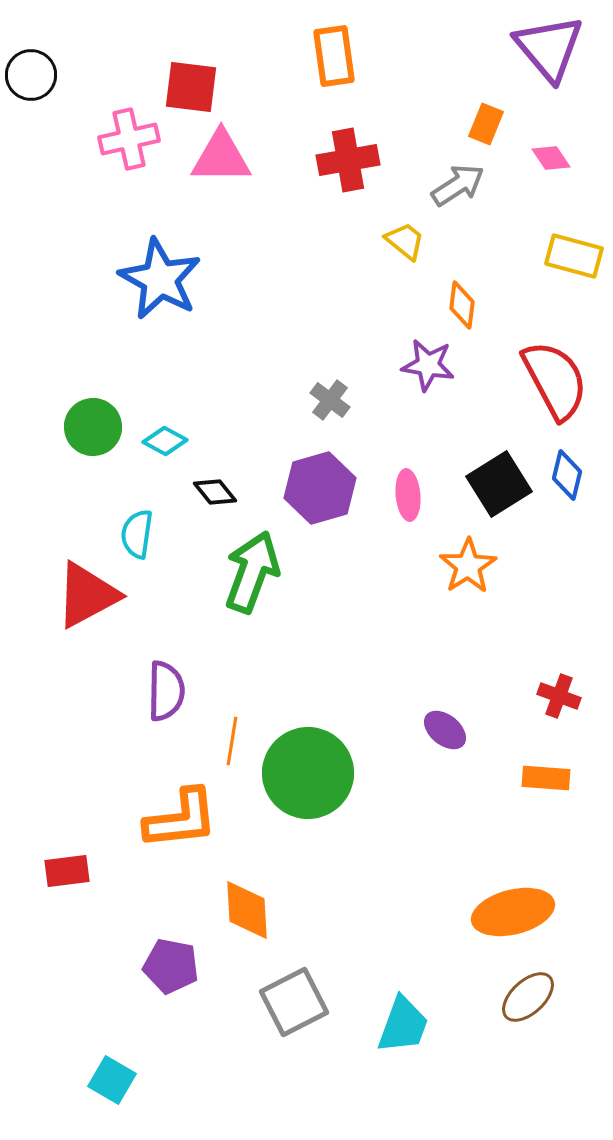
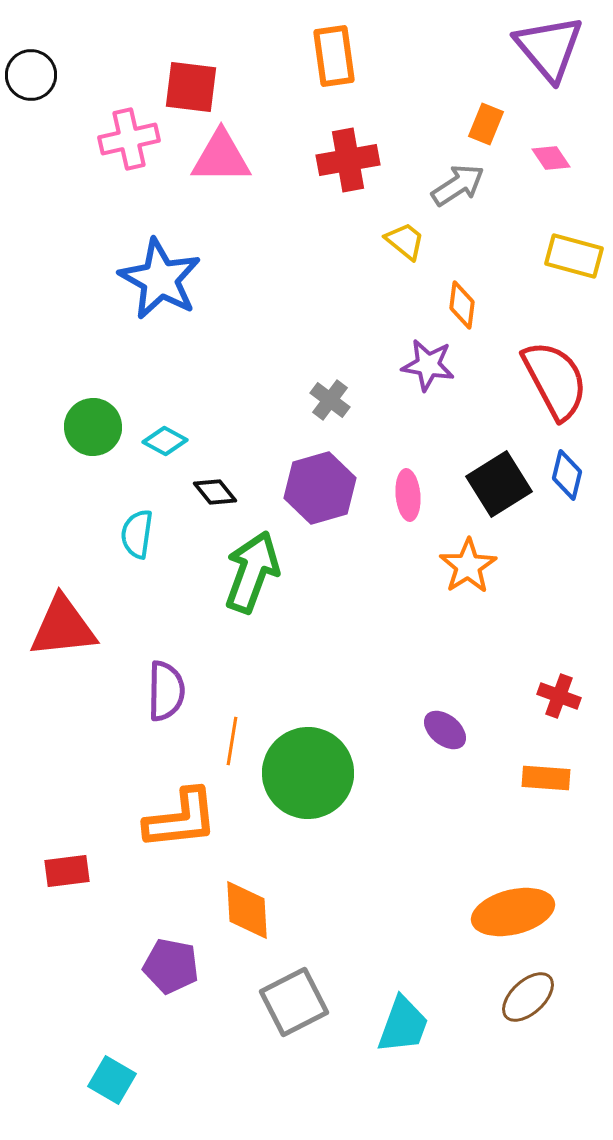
red triangle at (87, 595): moved 24 px left, 32 px down; rotated 22 degrees clockwise
